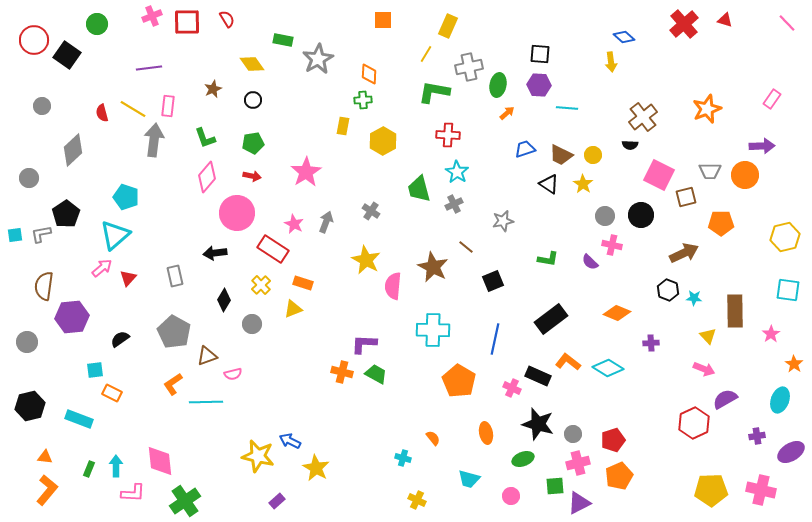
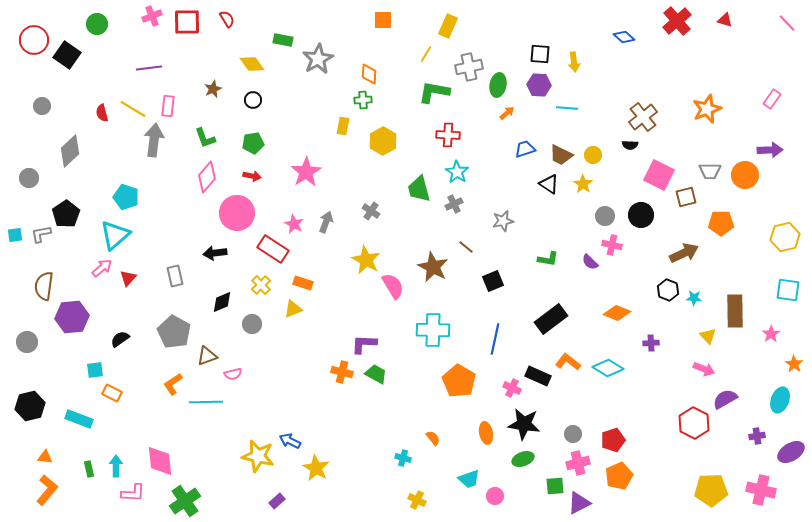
red cross at (684, 24): moved 7 px left, 3 px up
yellow arrow at (611, 62): moved 37 px left
purple arrow at (762, 146): moved 8 px right, 4 px down
gray diamond at (73, 150): moved 3 px left, 1 px down
pink semicircle at (393, 286): rotated 144 degrees clockwise
black diamond at (224, 300): moved 2 px left, 2 px down; rotated 35 degrees clockwise
red hexagon at (694, 423): rotated 8 degrees counterclockwise
black star at (538, 424): moved 14 px left; rotated 8 degrees counterclockwise
green rectangle at (89, 469): rotated 35 degrees counterclockwise
cyan trapezoid at (469, 479): rotated 35 degrees counterclockwise
pink circle at (511, 496): moved 16 px left
